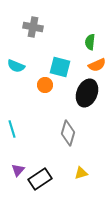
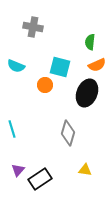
yellow triangle: moved 4 px right, 3 px up; rotated 24 degrees clockwise
